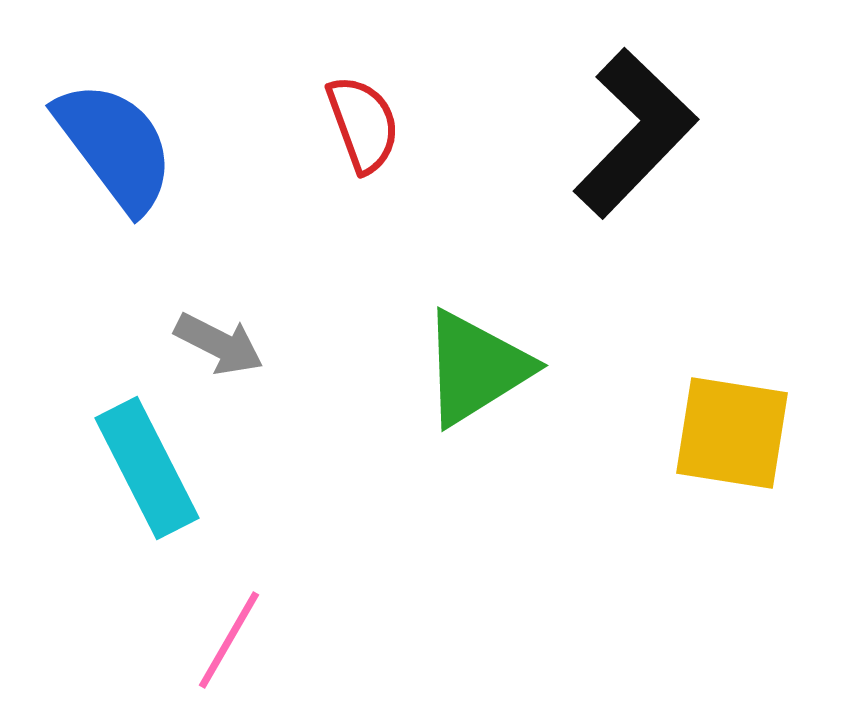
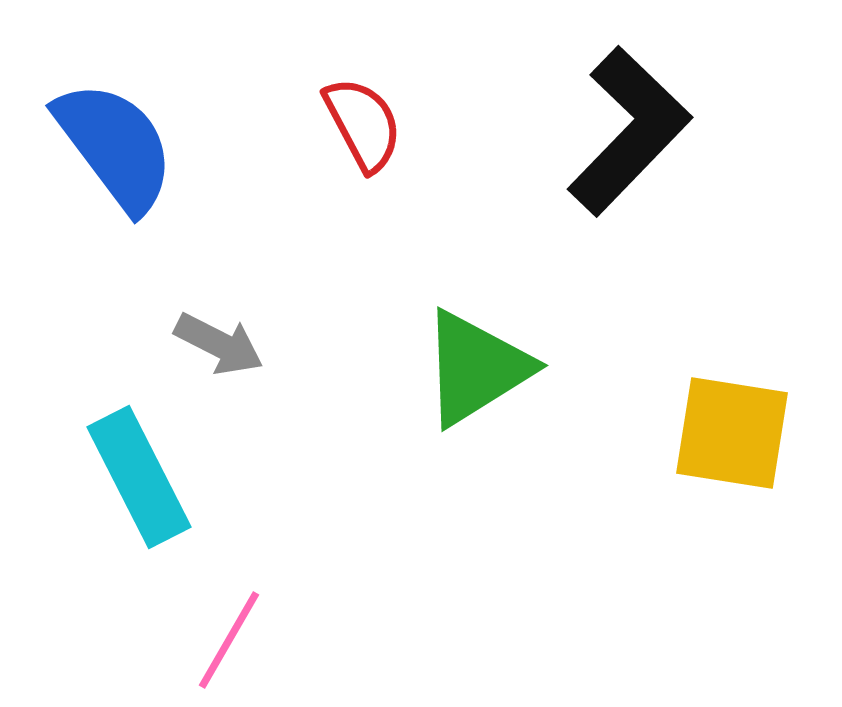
red semicircle: rotated 8 degrees counterclockwise
black L-shape: moved 6 px left, 2 px up
cyan rectangle: moved 8 px left, 9 px down
